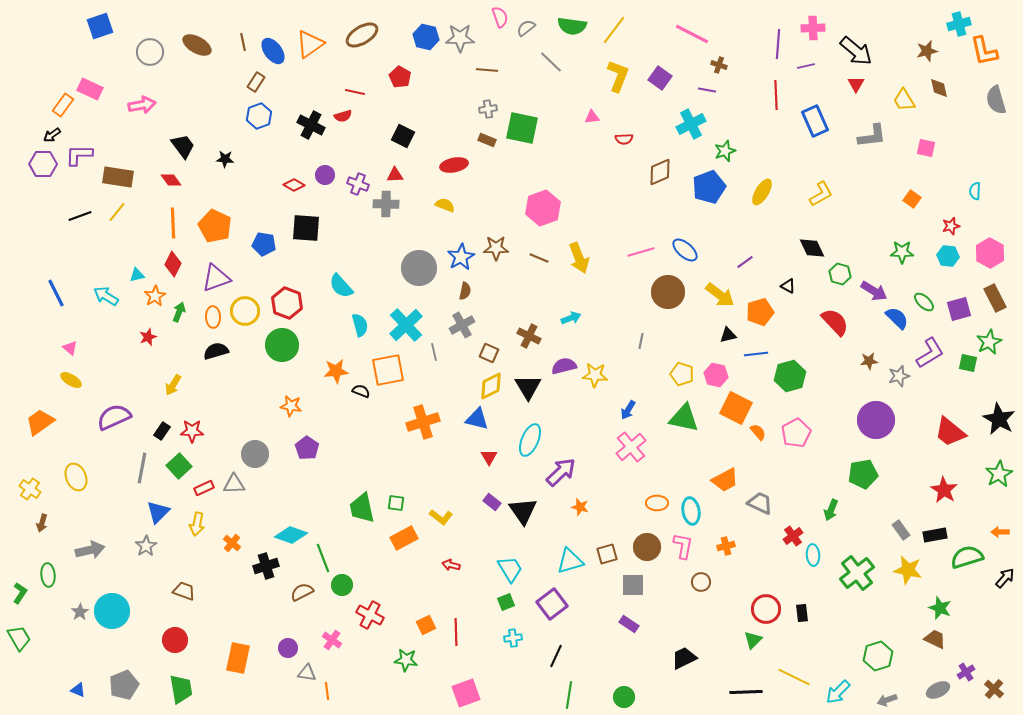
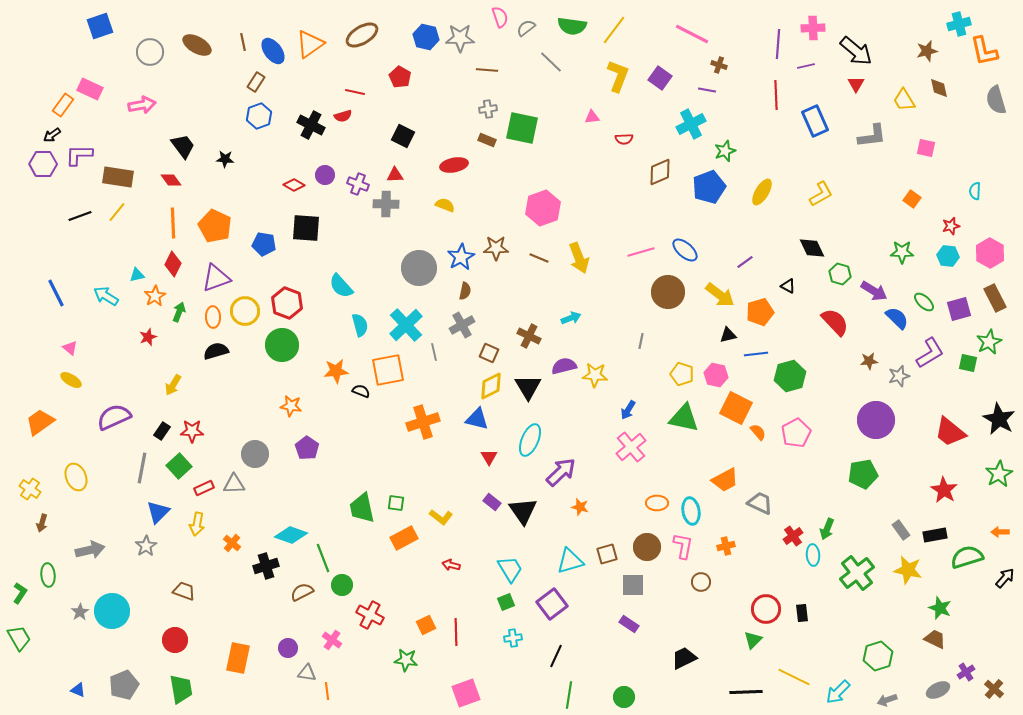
green arrow at (831, 510): moved 4 px left, 19 px down
